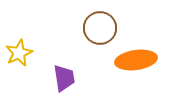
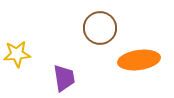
yellow star: moved 2 px left, 1 px down; rotated 20 degrees clockwise
orange ellipse: moved 3 px right
